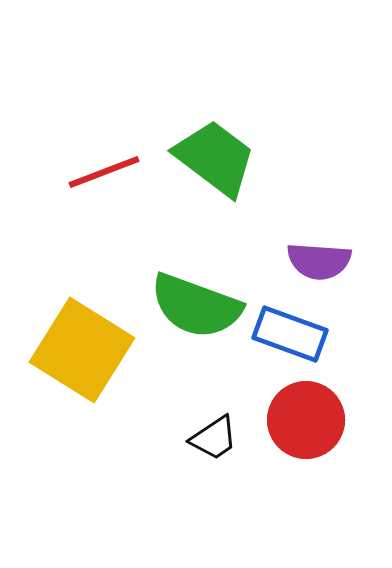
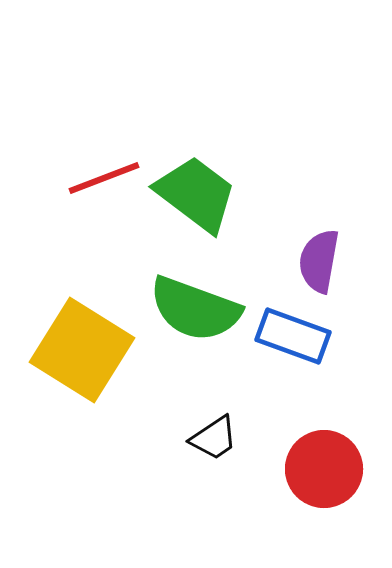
green trapezoid: moved 19 px left, 36 px down
red line: moved 6 px down
purple semicircle: rotated 96 degrees clockwise
green semicircle: moved 1 px left, 3 px down
blue rectangle: moved 3 px right, 2 px down
red circle: moved 18 px right, 49 px down
